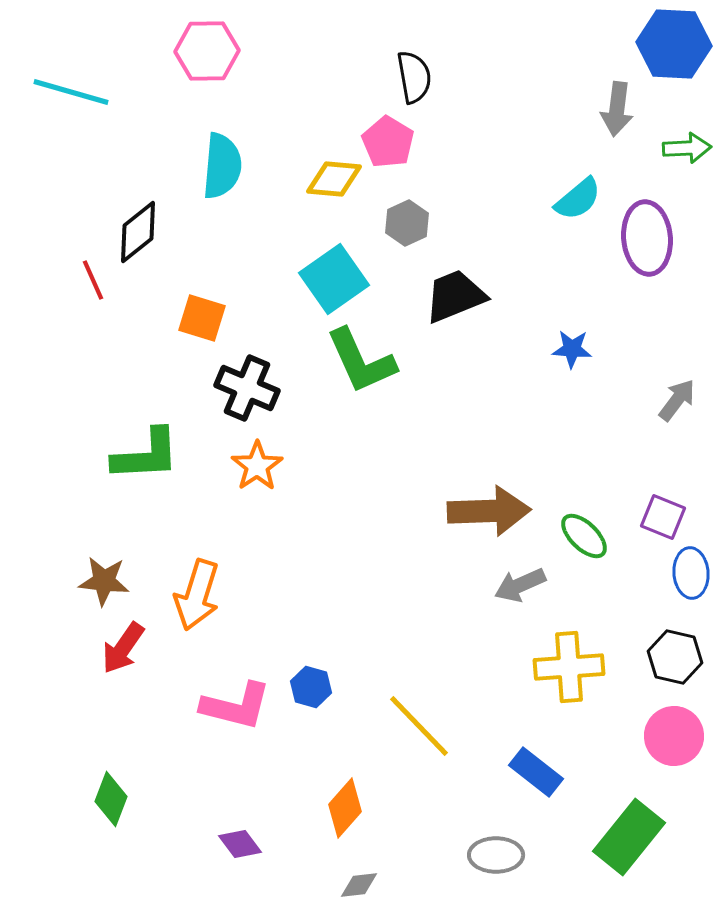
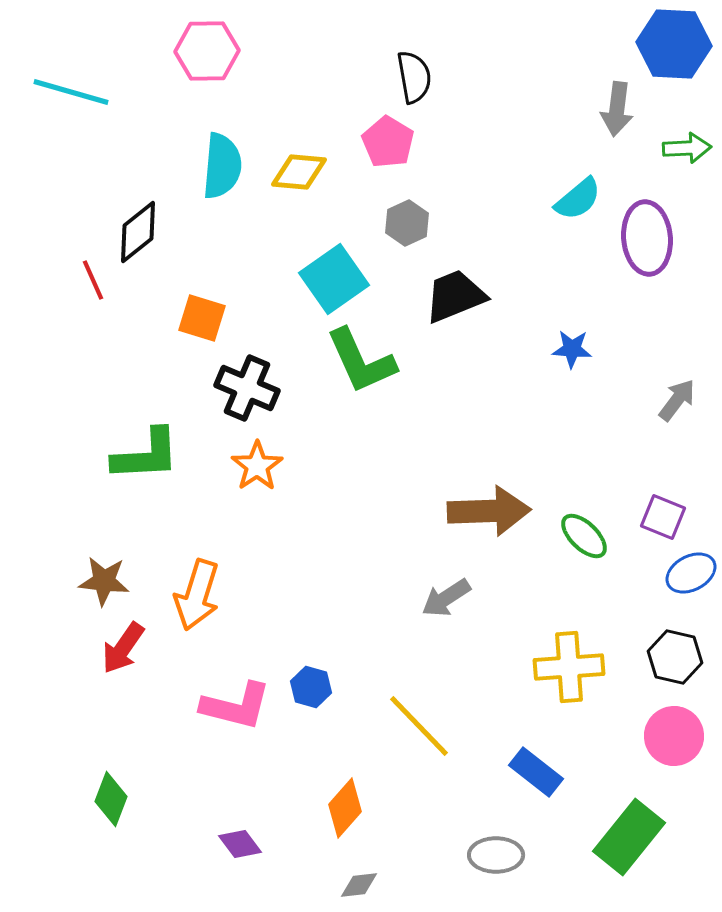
yellow diamond at (334, 179): moved 35 px left, 7 px up
blue ellipse at (691, 573): rotated 66 degrees clockwise
gray arrow at (520, 585): moved 74 px left, 13 px down; rotated 9 degrees counterclockwise
